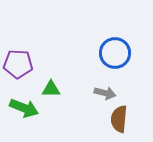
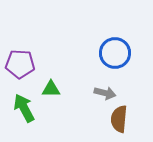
purple pentagon: moved 2 px right
green arrow: rotated 140 degrees counterclockwise
